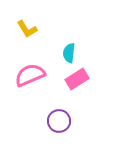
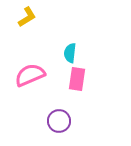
yellow L-shape: moved 12 px up; rotated 90 degrees counterclockwise
cyan semicircle: moved 1 px right
pink rectangle: rotated 50 degrees counterclockwise
